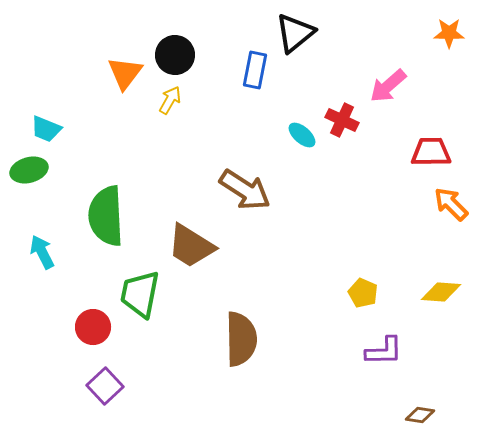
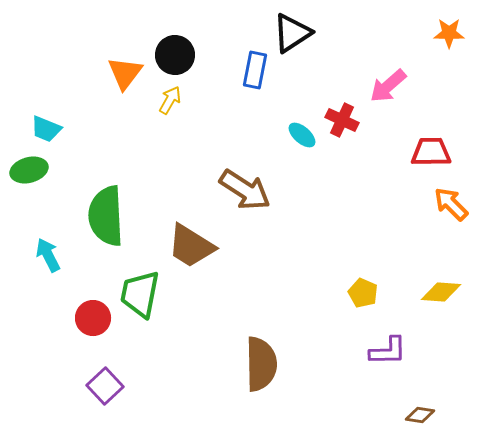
black triangle: moved 3 px left; rotated 6 degrees clockwise
cyan arrow: moved 6 px right, 3 px down
red circle: moved 9 px up
brown semicircle: moved 20 px right, 25 px down
purple L-shape: moved 4 px right
